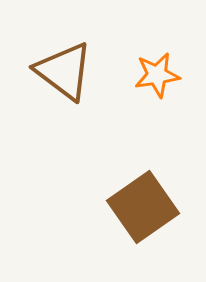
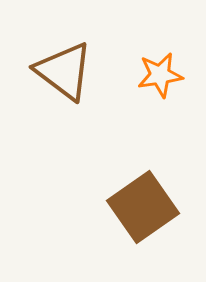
orange star: moved 3 px right
